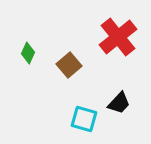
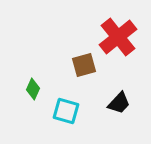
green diamond: moved 5 px right, 36 px down
brown square: moved 15 px right; rotated 25 degrees clockwise
cyan square: moved 18 px left, 8 px up
